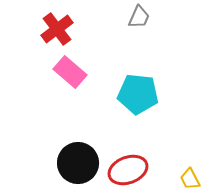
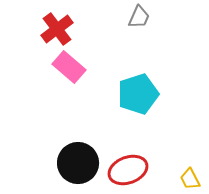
pink rectangle: moved 1 px left, 5 px up
cyan pentagon: rotated 24 degrees counterclockwise
